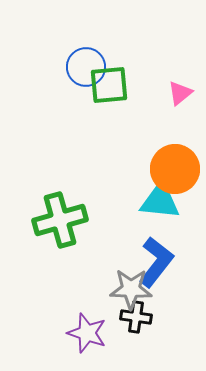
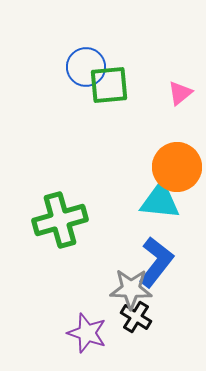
orange circle: moved 2 px right, 2 px up
black cross: rotated 24 degrees clockwise
